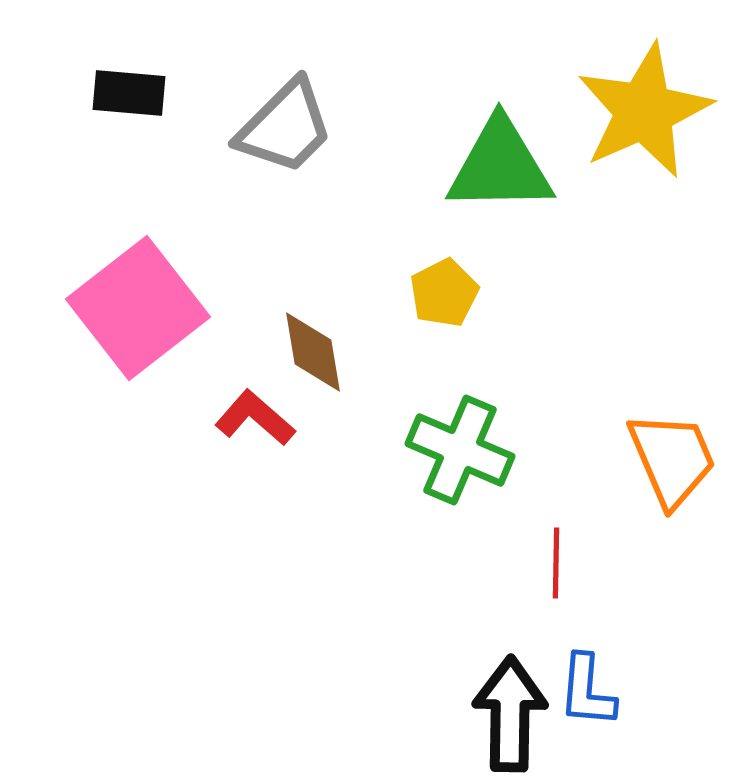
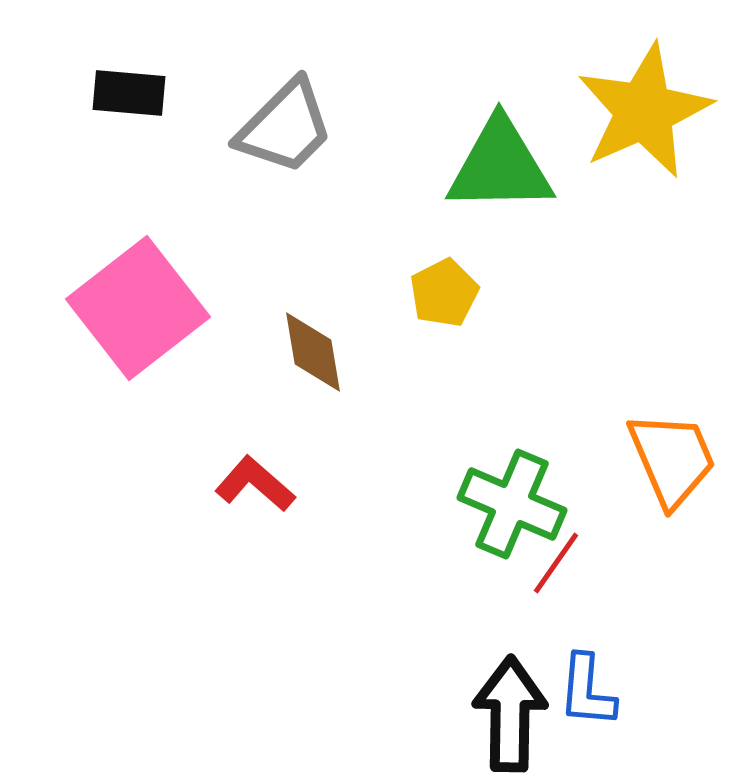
red L-shape: moved 66 px down
green cross: moved 52 px right, 54 px down
red line: rotated 34 degrees clockwise
